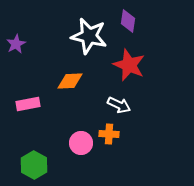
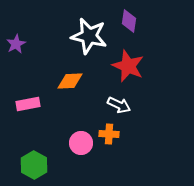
purple diamond: moved 1 px right
red star: moved 1 px left, 1 px down
